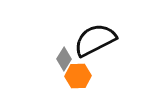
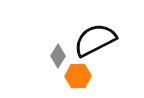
gray diamond: moved 6 px left, 3 px up
